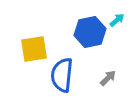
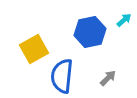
cyan arrow: moved 7 px right
yellow square: rotated 20 degrees counterclockwise
blue semicircle: moved 1 px down
